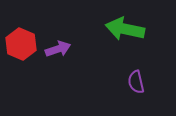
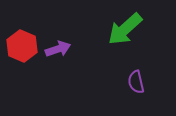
green arrow: rotated 54 degrees counterclockwise
red hexagon: moved 1 px right, 2 px down
